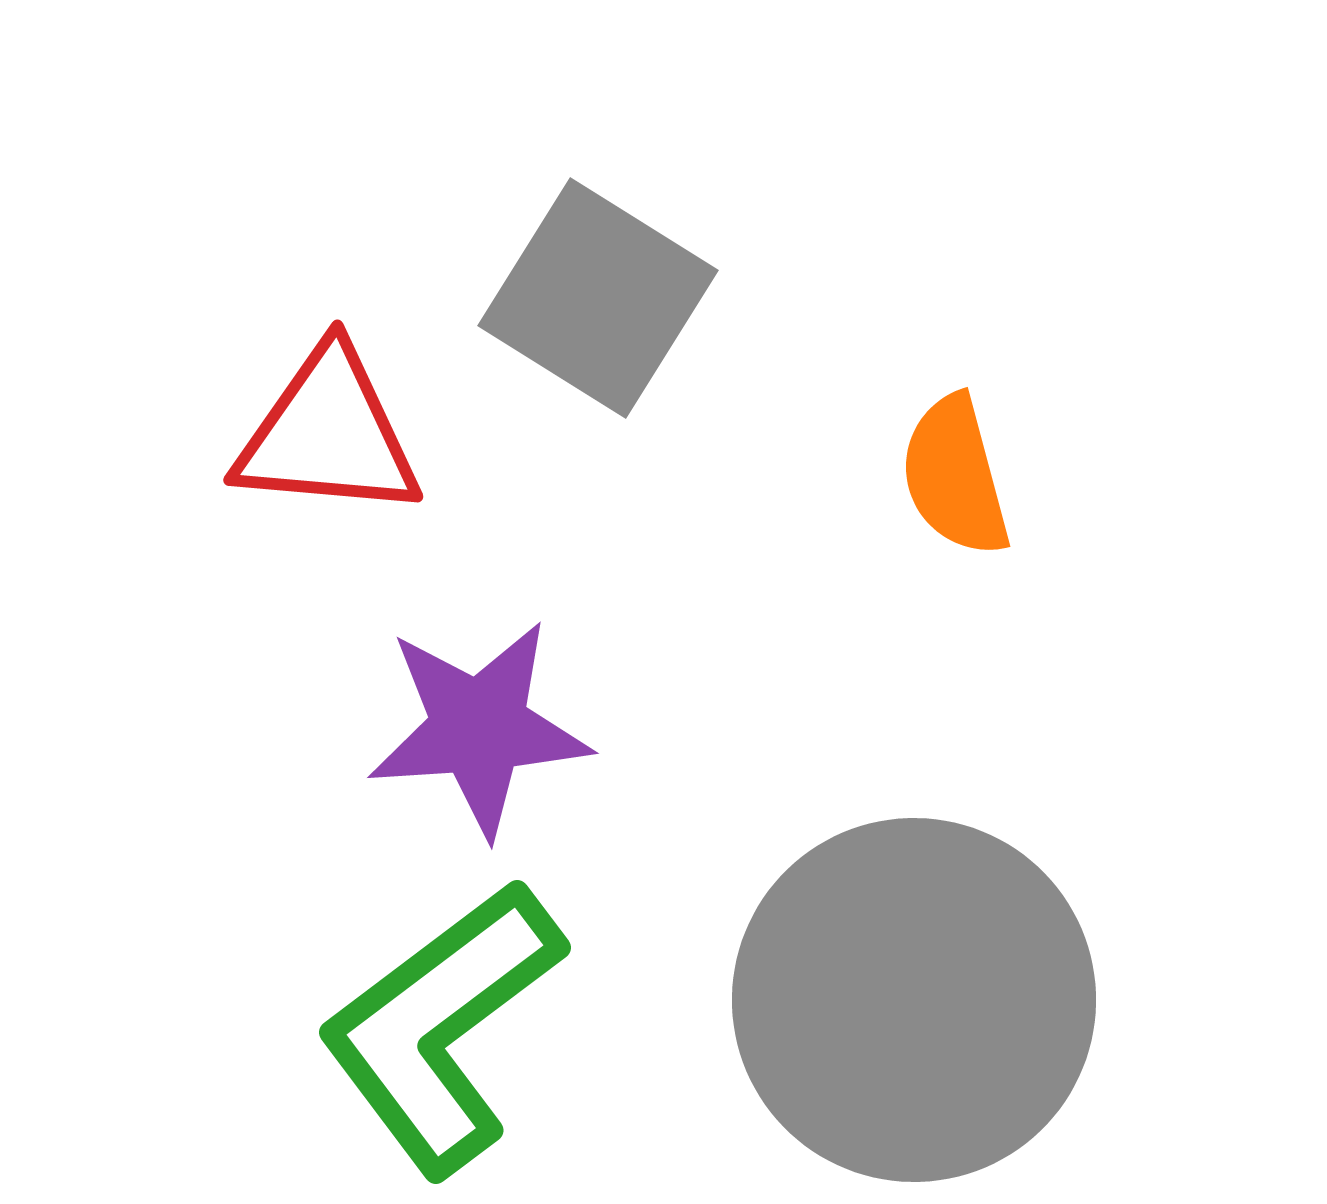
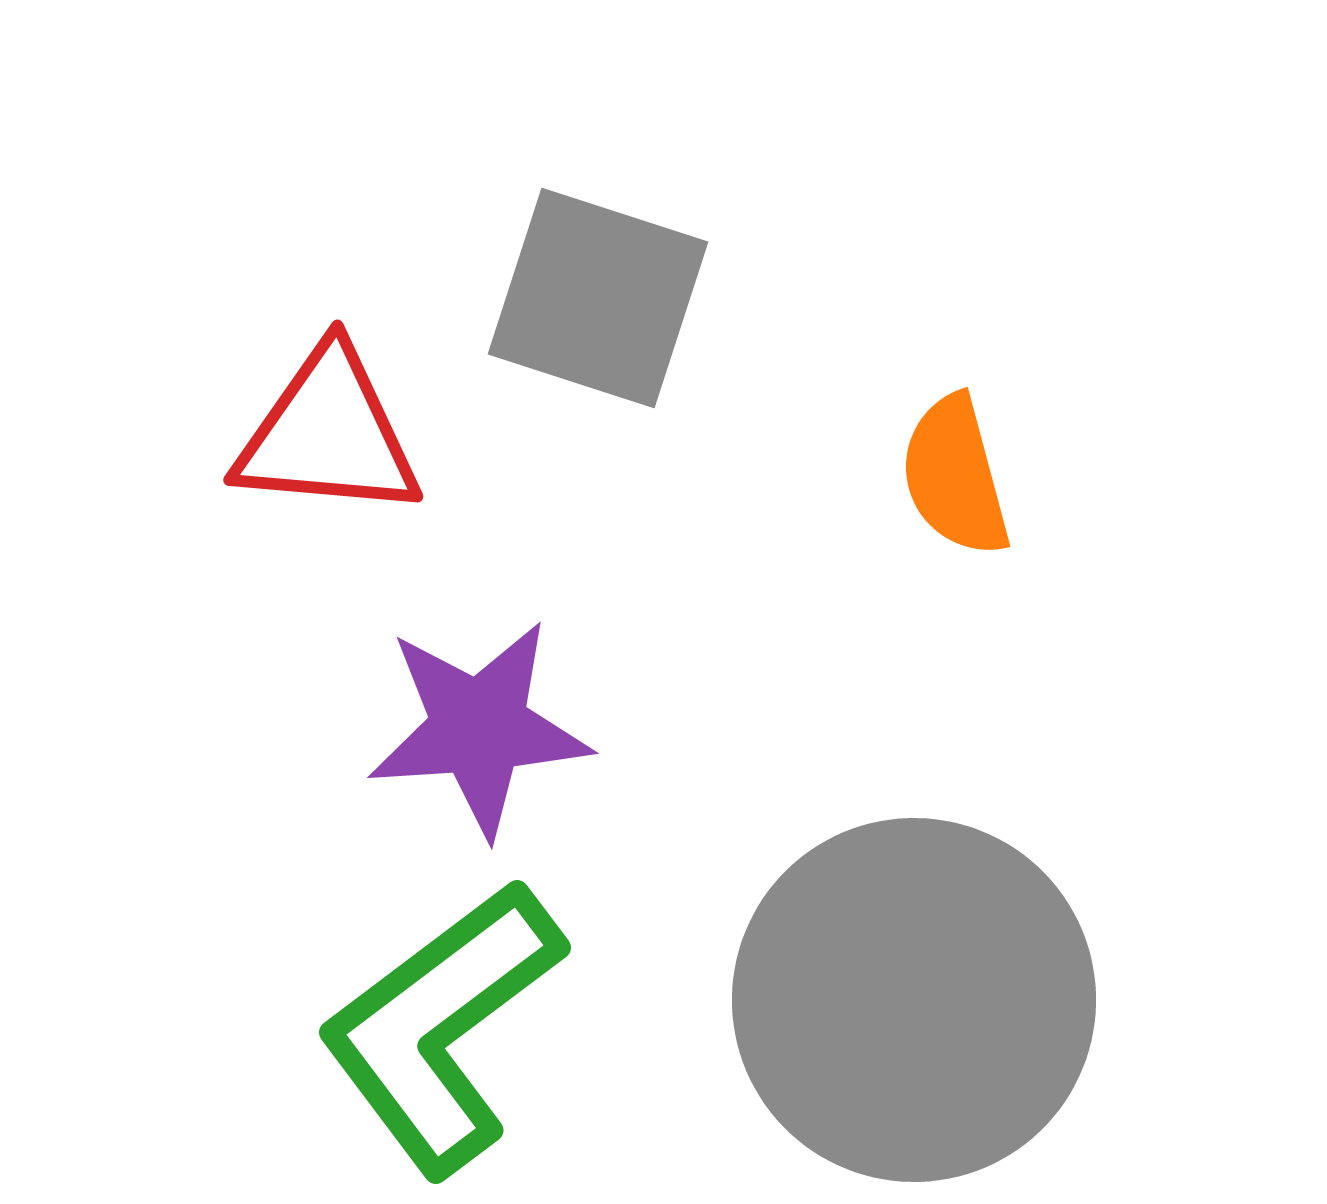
gray square: rotated 14 degrees counterclockwise
